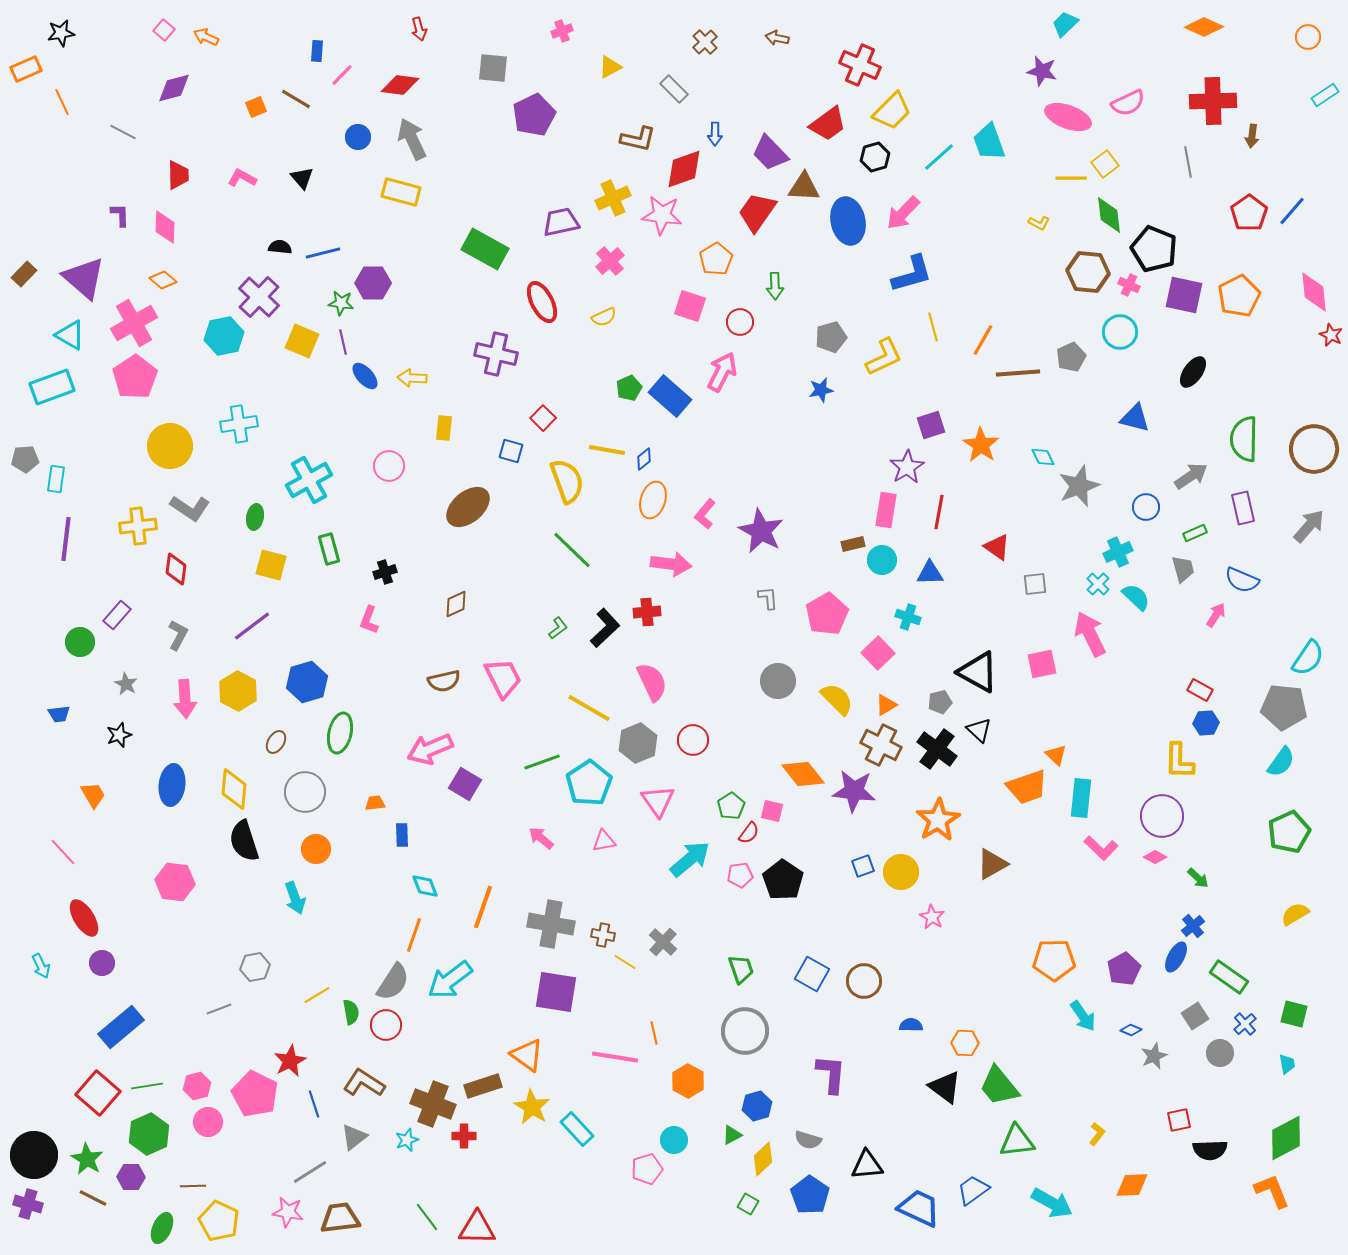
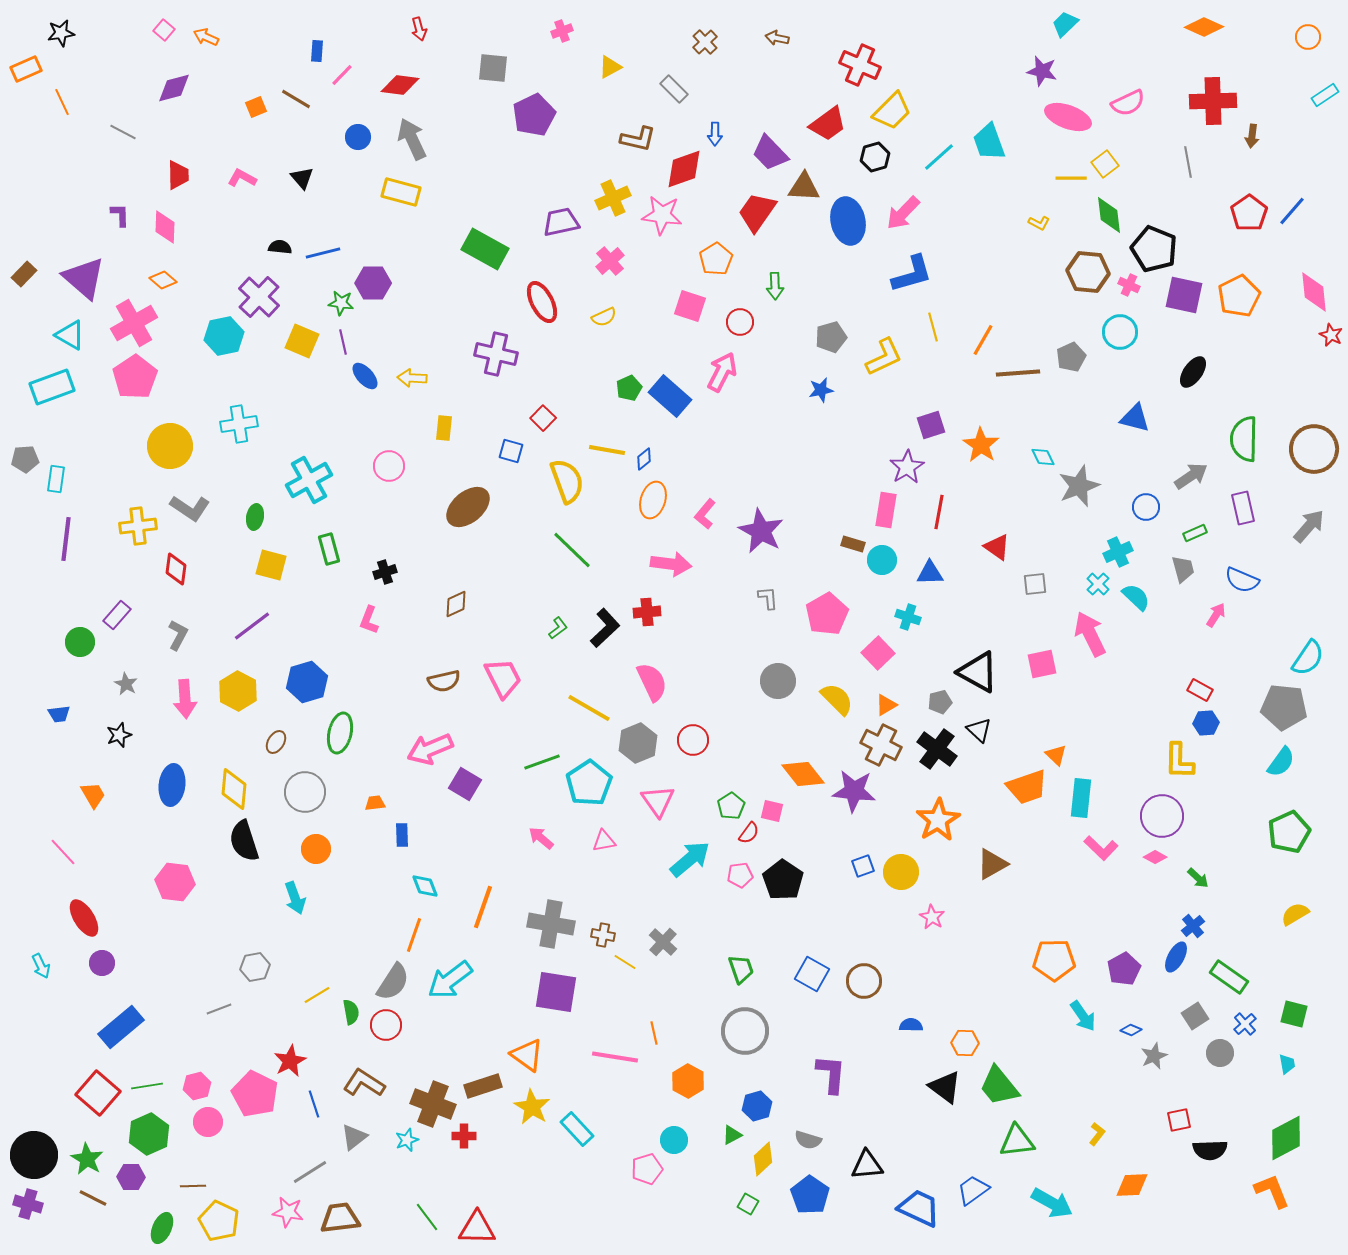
brown rectangle at (853, 544): rotated 30 degrees clockwise
